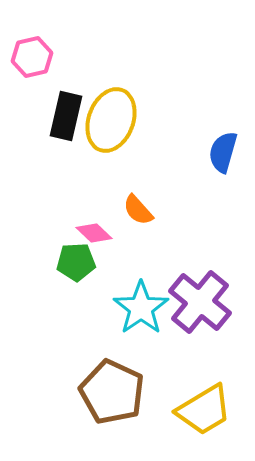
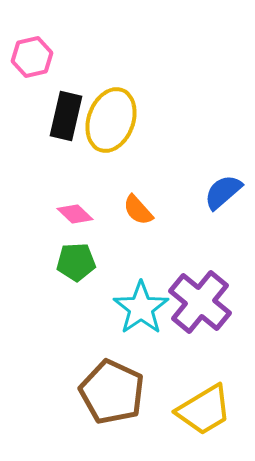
blue semicircle: moved 40 px down; rotated 33 degrees clockwise
pink diamond: moved 19 px left, 19 px up
